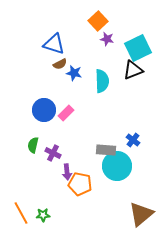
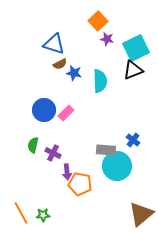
cyan square: moved 2 px left
cyan semicircle: moved 2 px left
